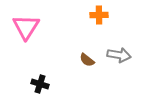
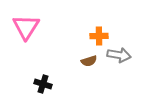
orange cross: moved 21 px down
brown semicircle: moved 2 px right, 1 px down; rotated 56 degrees counterclockwise
black cross: moved 3 px right
